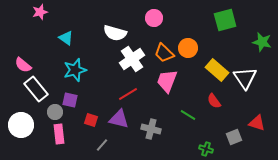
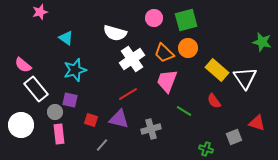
green square: moved 39 px left
green line: moved 4 px left, 4 px up
gray cross: rotated 30 degrees counterclockwise
